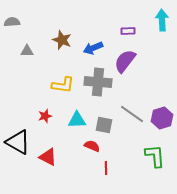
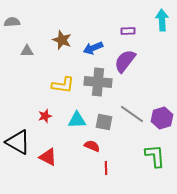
gray square: moved 3 px up
